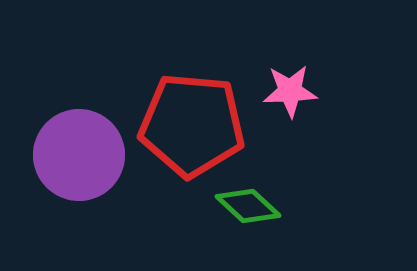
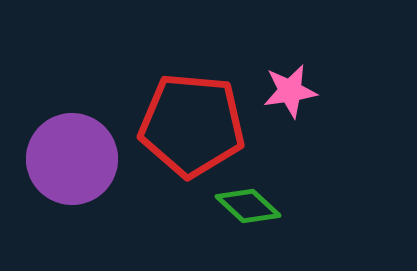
pink star: rotated 6 degrees counterclockwise
purple circle: moved 7 px left, 4 px down
